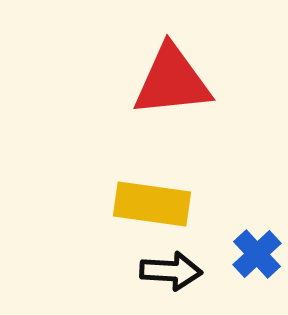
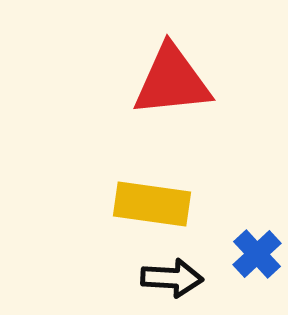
black arrow: moved 1 px right, 7 px down
